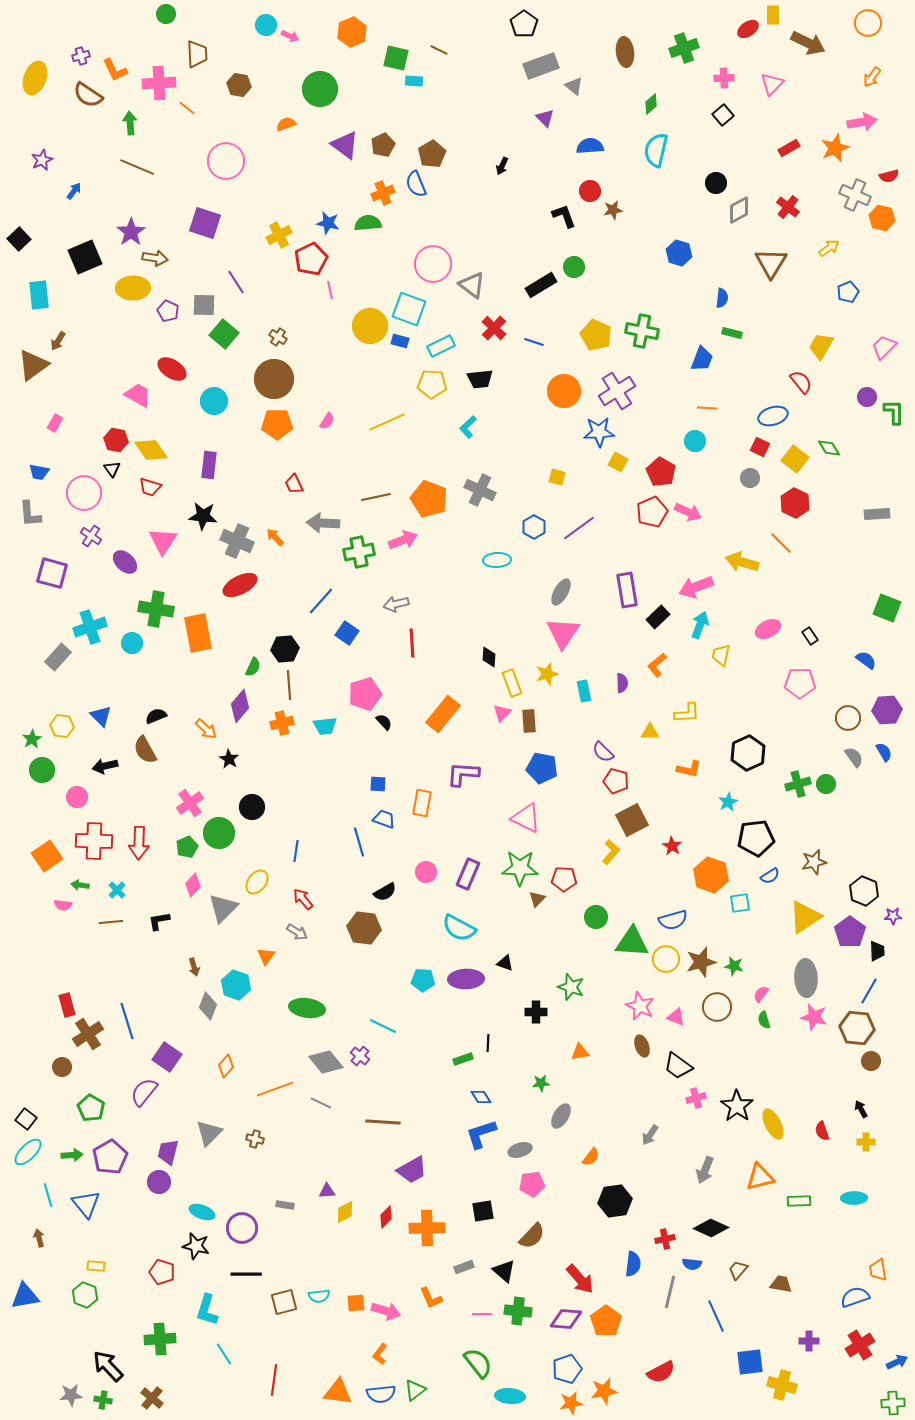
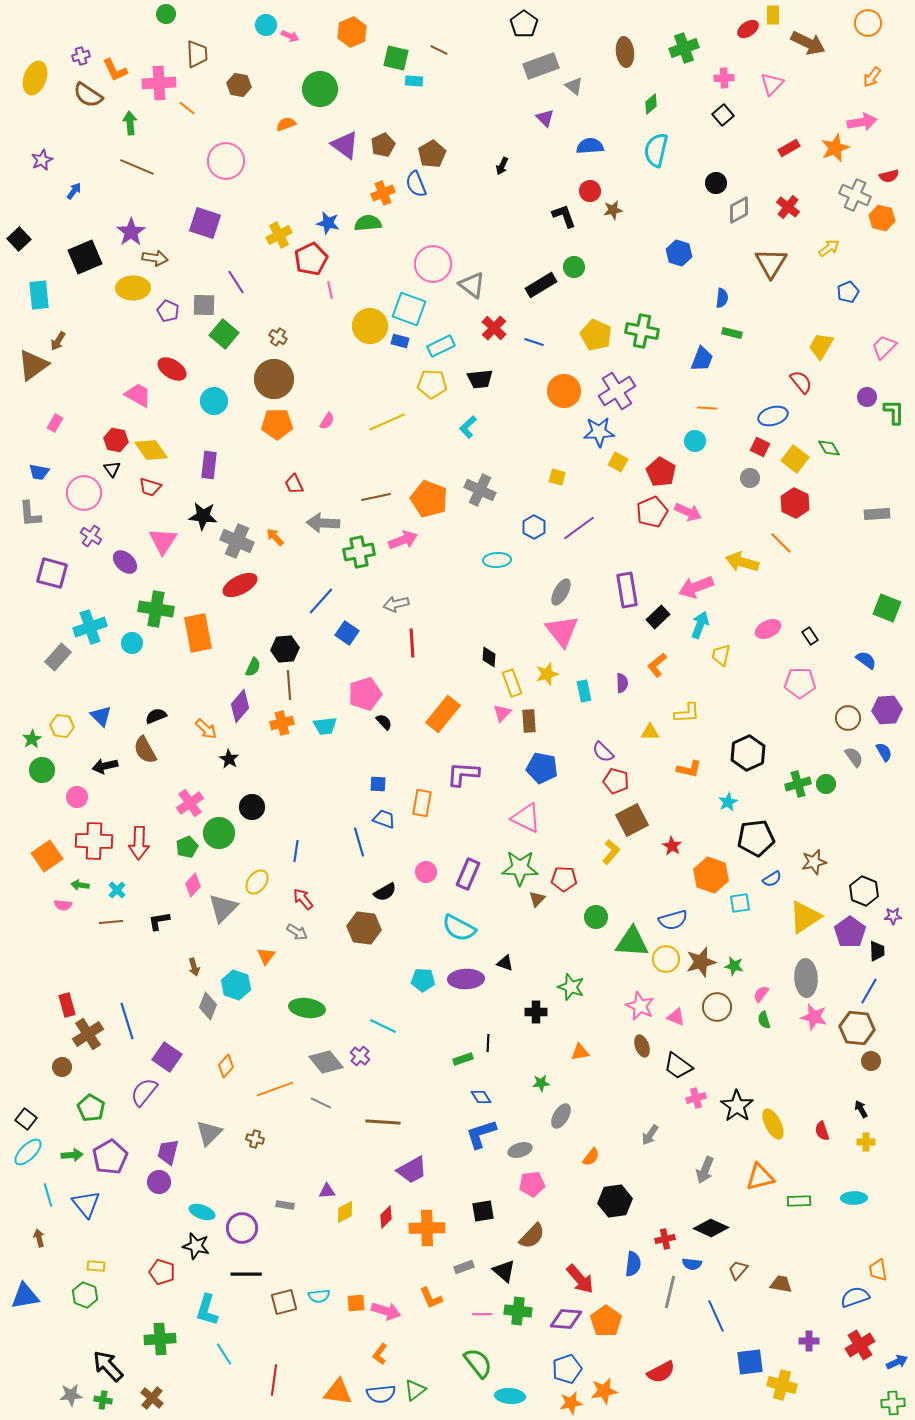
pink triangle at (563, 633): moved 1 px left, 2 px up; rotated 12 degrees counterclockwise
blue semicircle at (770, 876): moved 2 px right, 3 px down
